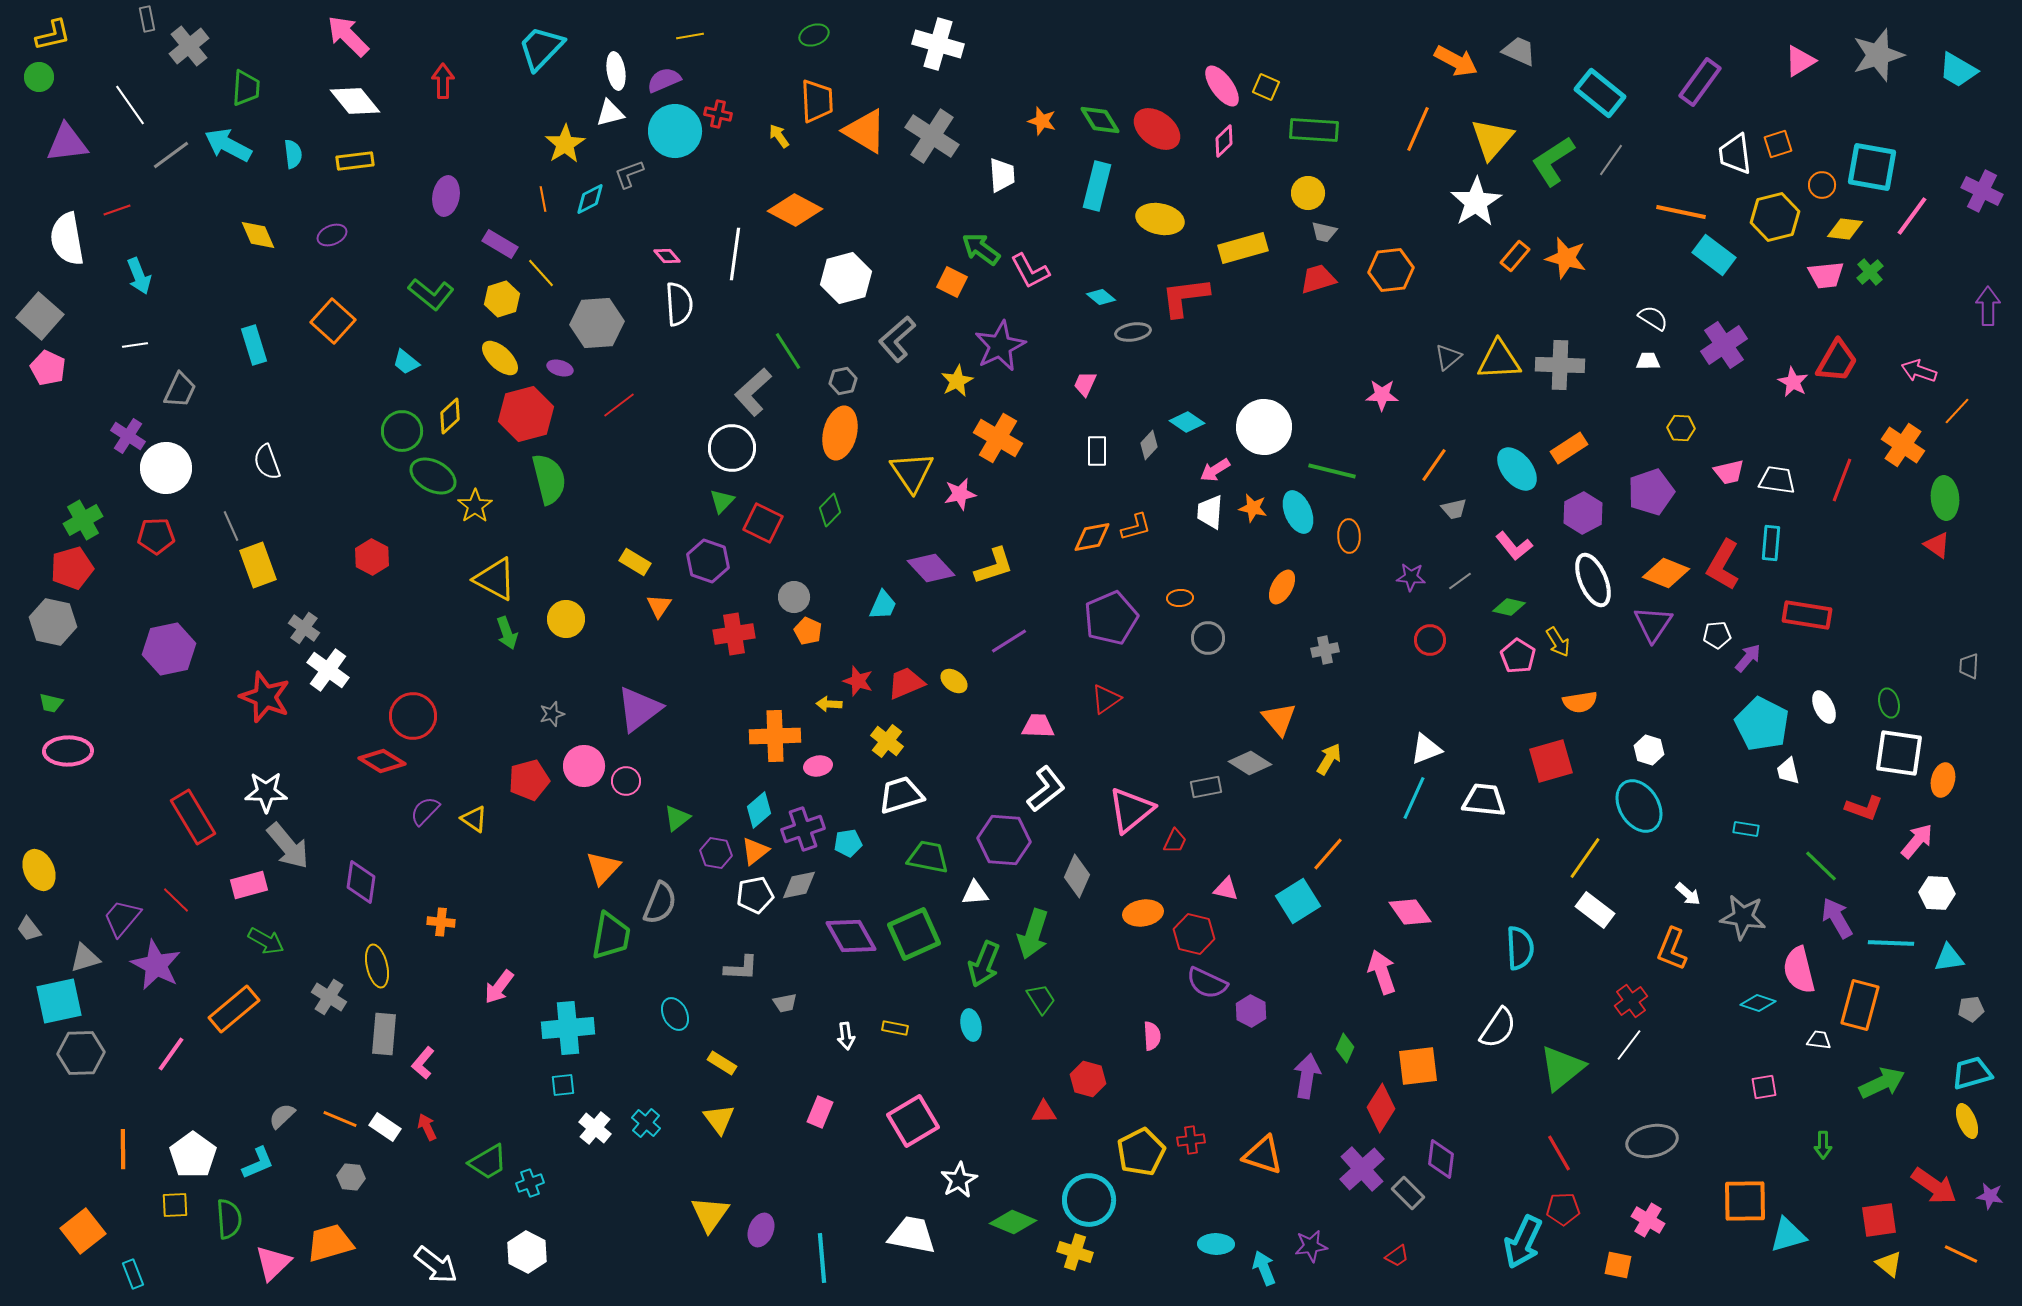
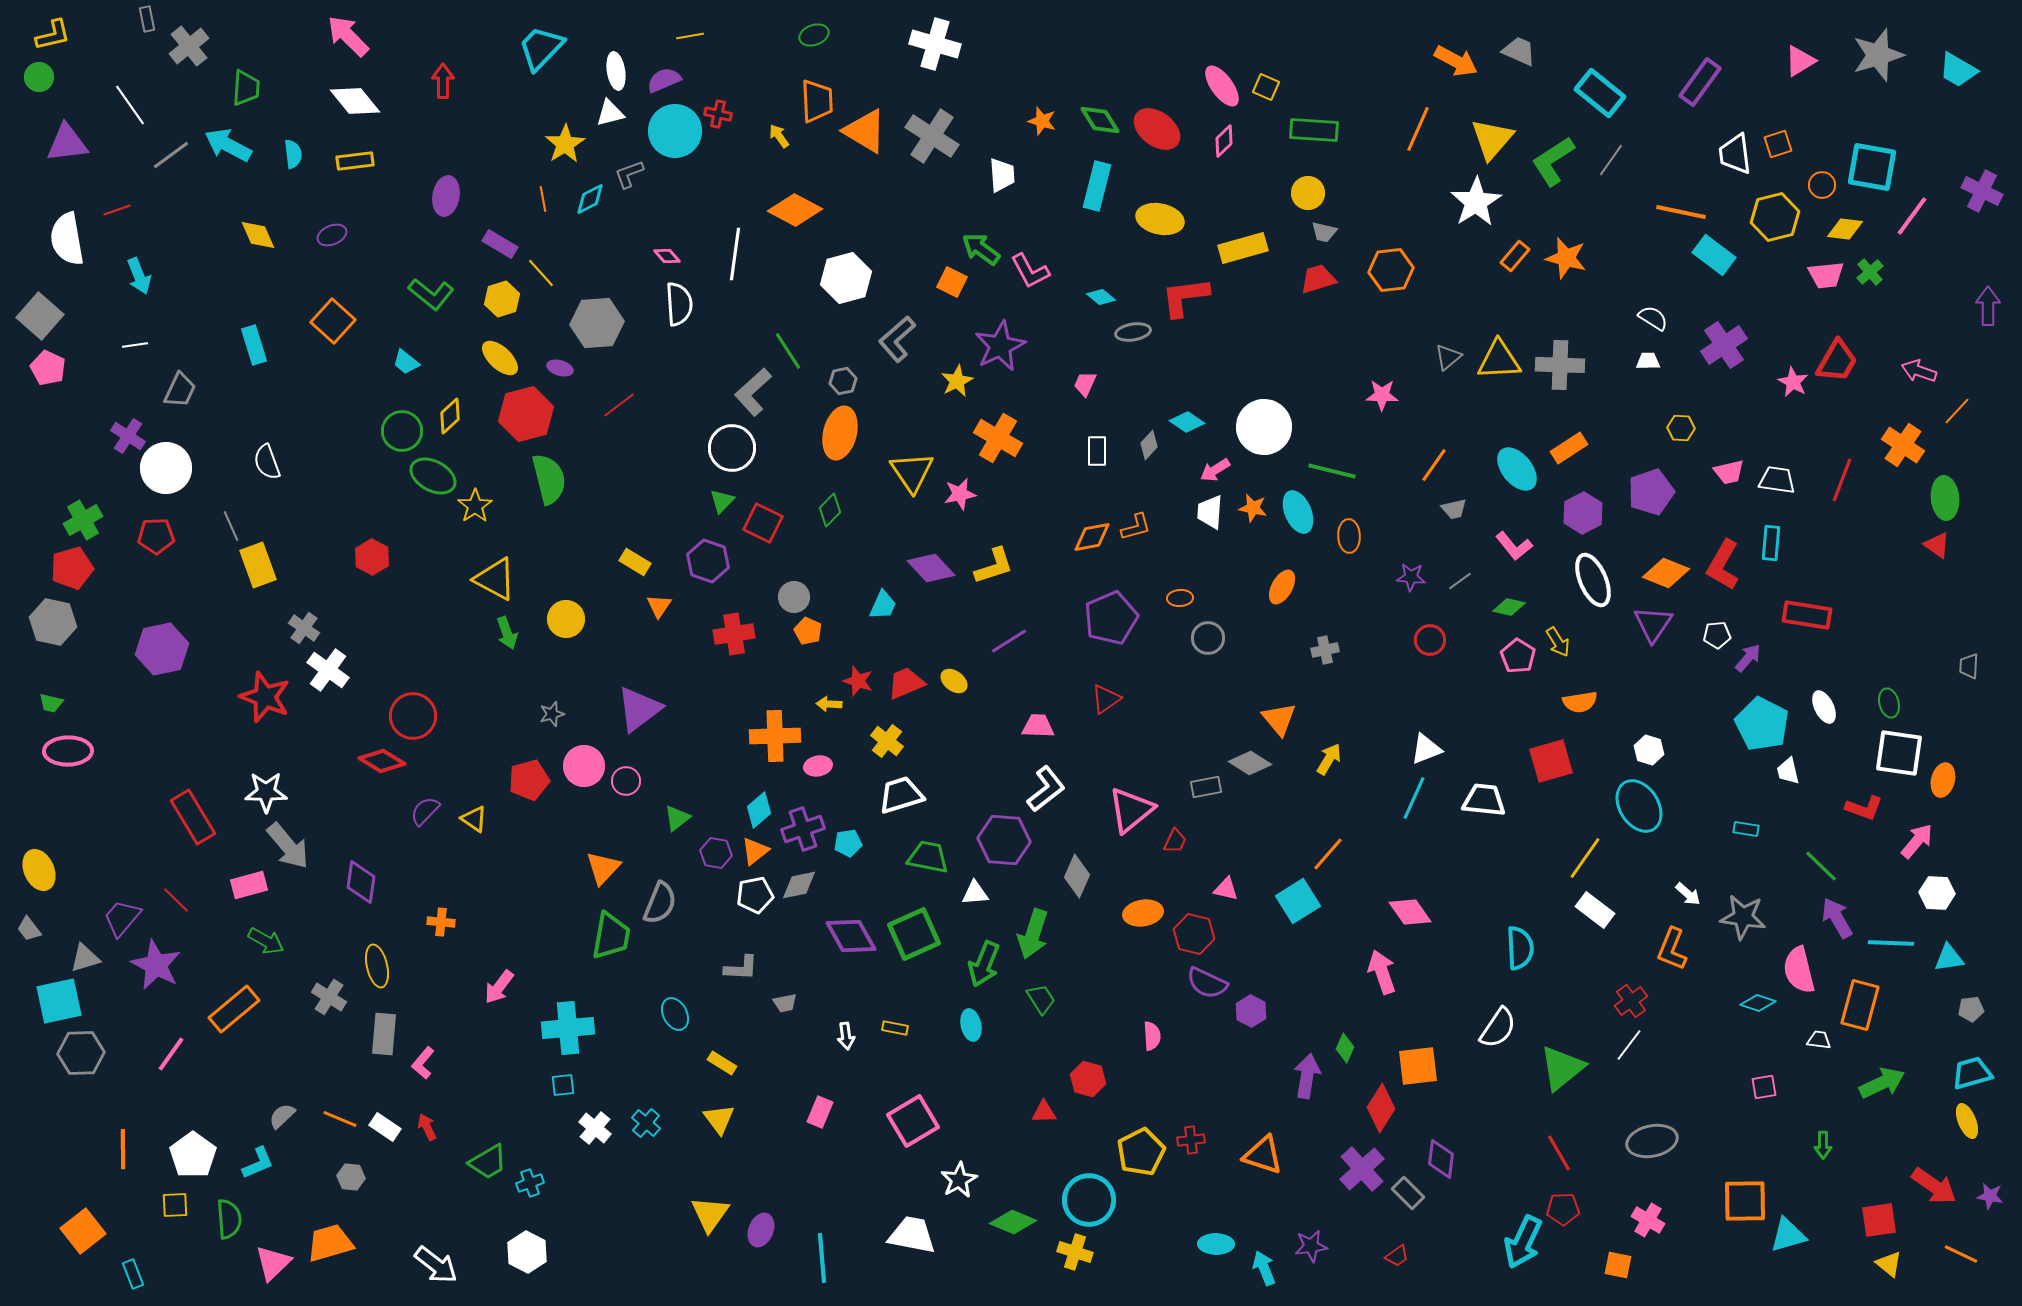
white cross at (938, 44): moved 3 px left
purple hexagon at (169, 649): moved 7 px left
